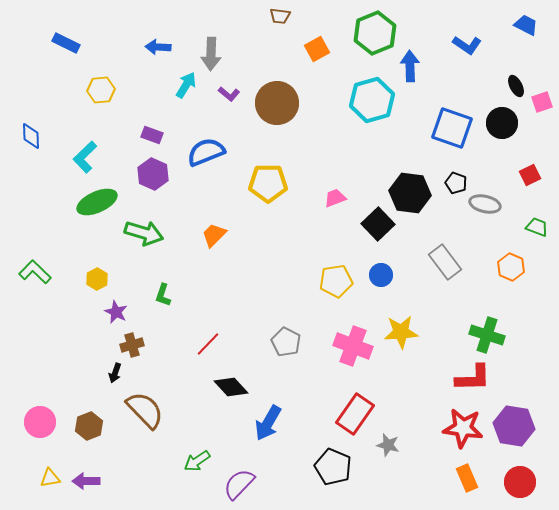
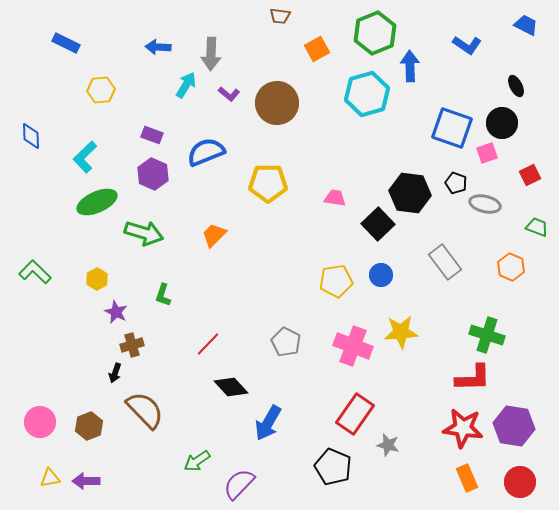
cyan hexagon at (372, 100): moved 5 px left, 6 px up
pink square at (542, 102): moved 55 px left, 51 px down
pink trapezoid at (335, 198): rotated 30 degrees clockwise
